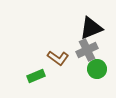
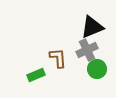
black triangle: moved 1 px right, 1 px up
brown L-shape: rotated 130 degrees counterclockwise
green rectangle: moved 1 px up
